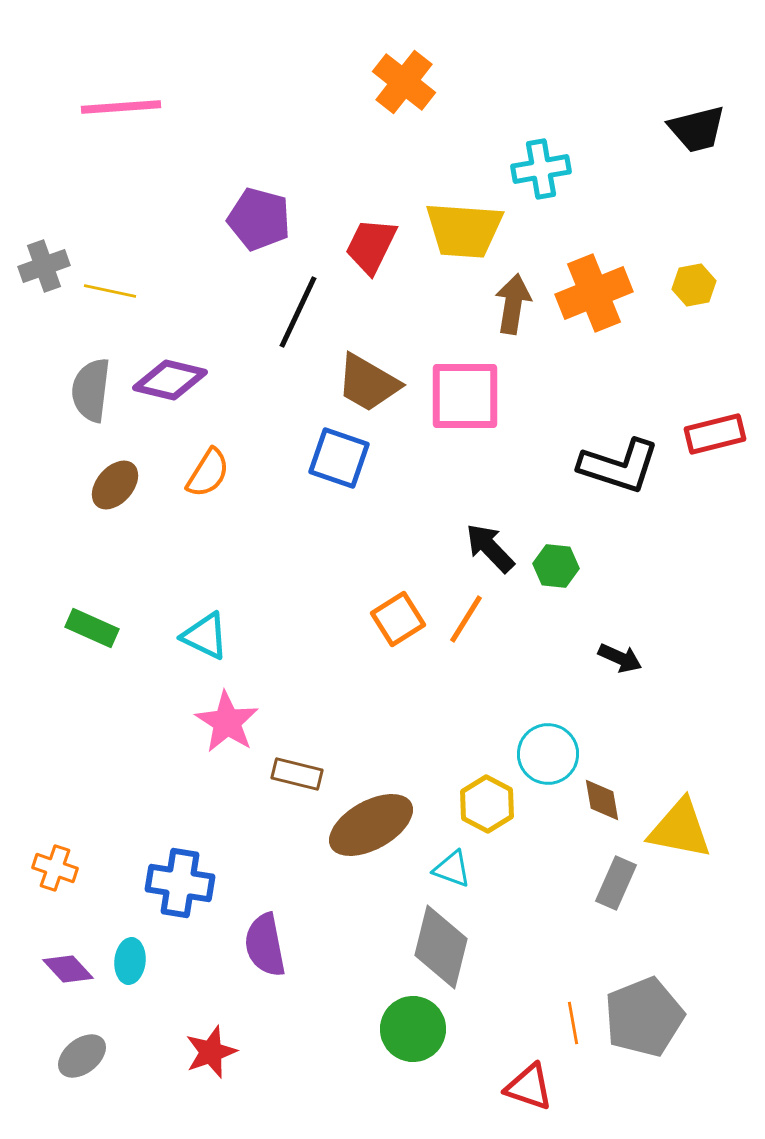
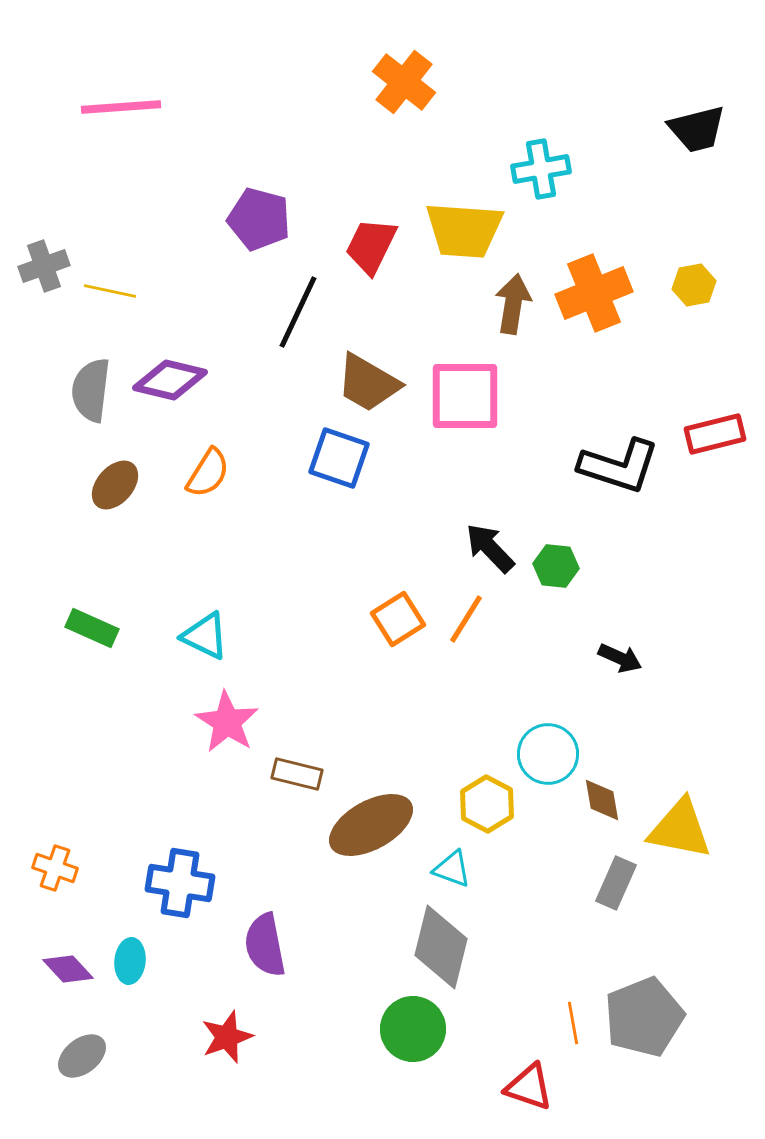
red star at (211, 1052): moved 16 px right, 15 px up
